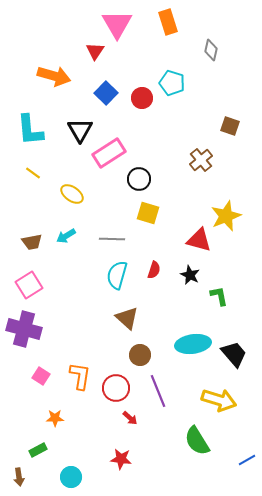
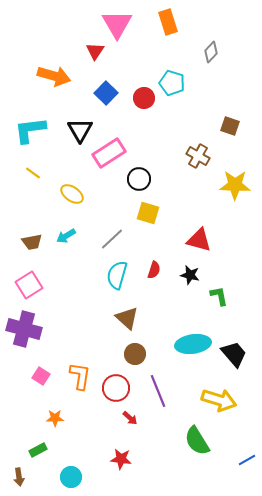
gray diamond at (211, 50): moved 2 px down; rotated 30 degrees clockwise
red circle at (142, 98): moved 2 px right
cyan L-shape at (30, 130): rotated 88 degrees clockwise
brown cross at (201, 160): moved 3 px left, 4 px up; rotated 20 degrees counterclockwise
yellow star at (226, 216): moved 9 px right, 31 px up; rotated 24 degrees clockwise
gray line at (112, 239): rotated 45 degrees counterclockwise
black star at (190, 275): rotated 12 degrees counterclockwise
brown circle at (140, 355): moved 5 px left, 1 px up
